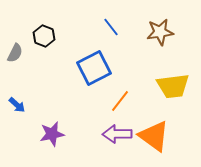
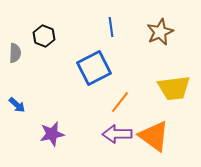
blue line: rotated 30 degrees clockwise
brown star: rotated 16 degrees counterclockwise
gray semicircle: rotated 24 degrees counterclockwise
yellow trapezoid: moved 1 px right, 2 px down
orange line: moved 1 px down
